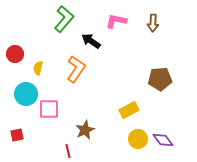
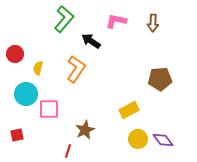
red line: rotated 32 degrees clockwise
